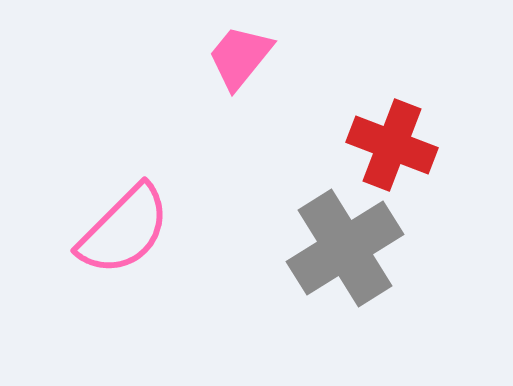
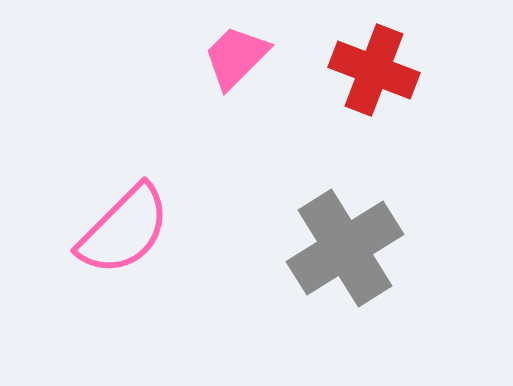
pink trapezoid: moved 4 px left; rotated 6 degrees clockwise
red cross: moved 18 px left, 75 px up
